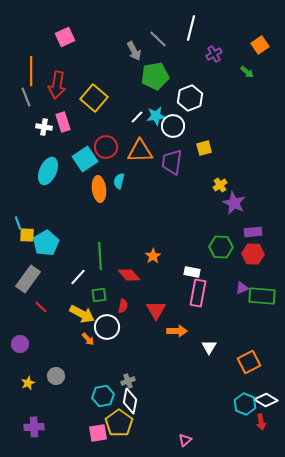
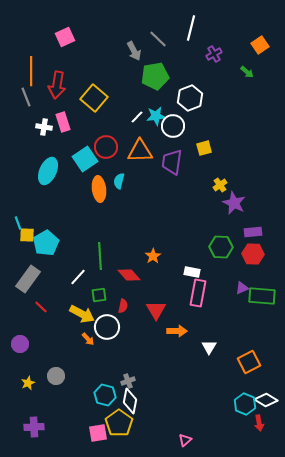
cyan hexagon at (103, 396): moved 2 px right, 1 px up; rotated 25 degrees clockwise
red arrow at (261, 422): moved 2 px left, 1 px down
